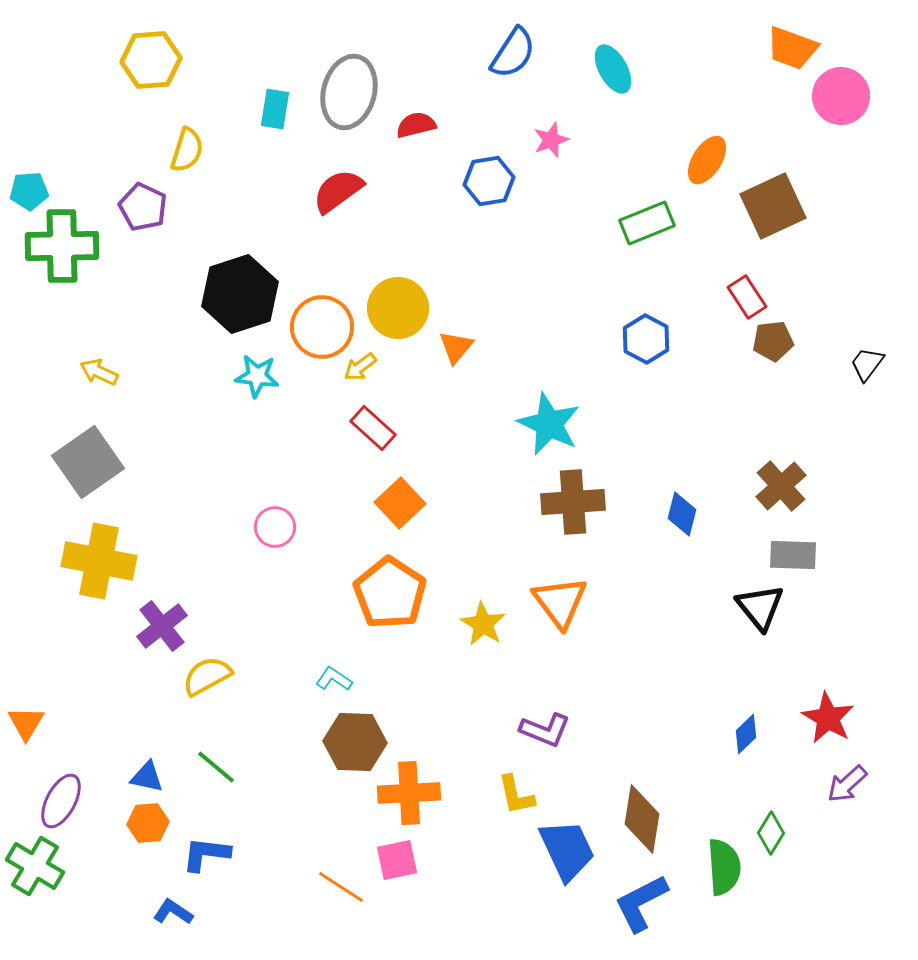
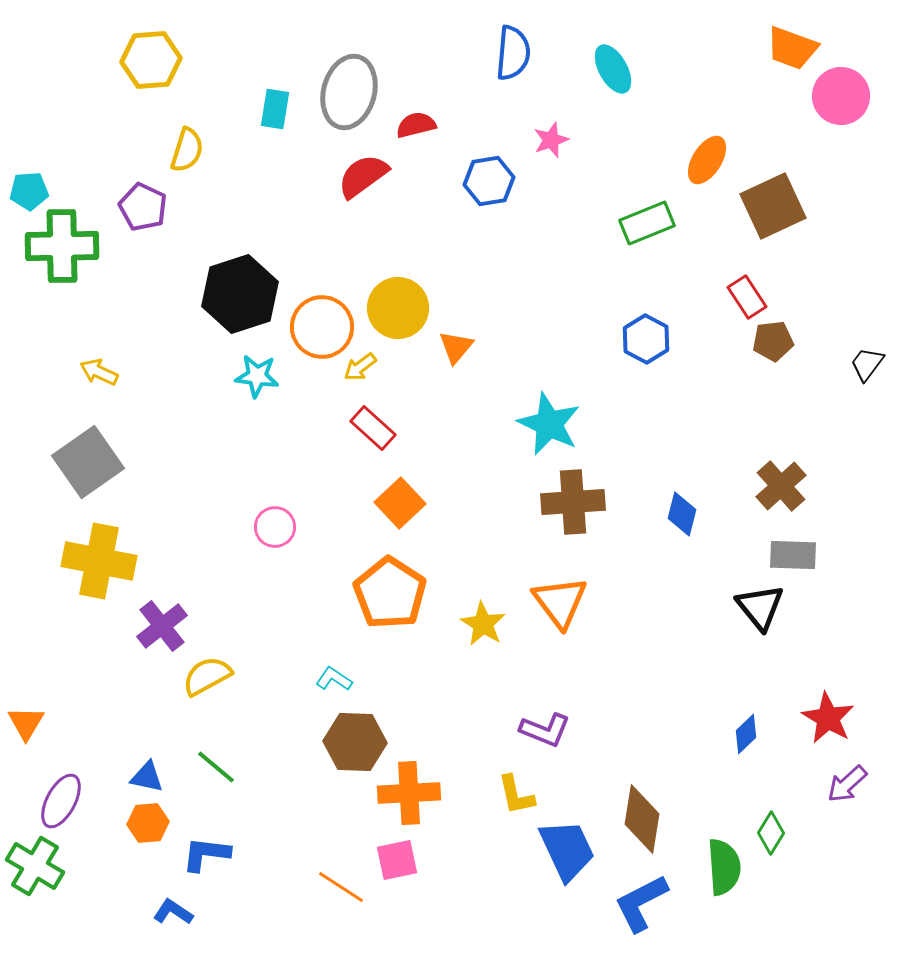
blue semicircle at (513, 53): rotated 28 degrees counterclockwise
red semicircle at (338, 191): moved 25 px right, 15 px up
